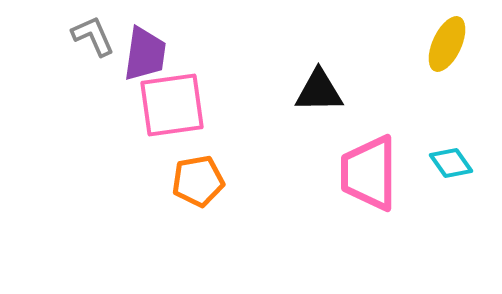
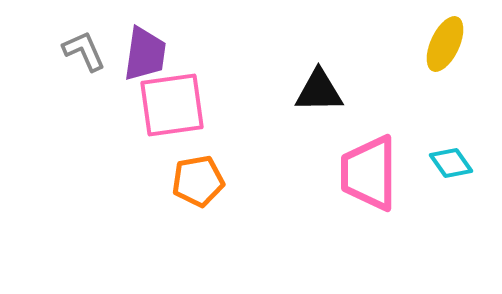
gray L-shape: moved 9 px left, 15 px down
yellow ellipse: moved 2 px left
